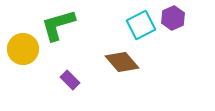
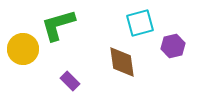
purple hexagon: moved 28 px down; rotated 10 degrees clockwise
cyan square: moved 1 px left, 2 px up; rotated 12 degrees clockwise
brown diamond: rotated 32 degrees clockwise
purple rectangle: moved 1 px down
